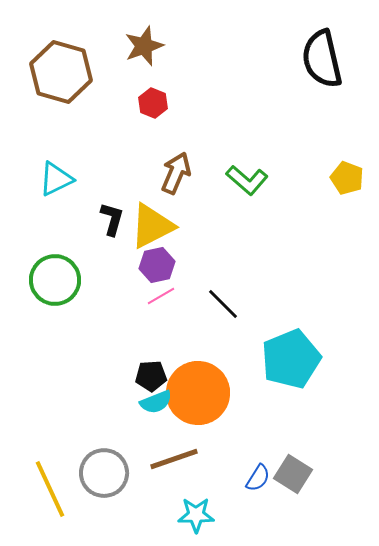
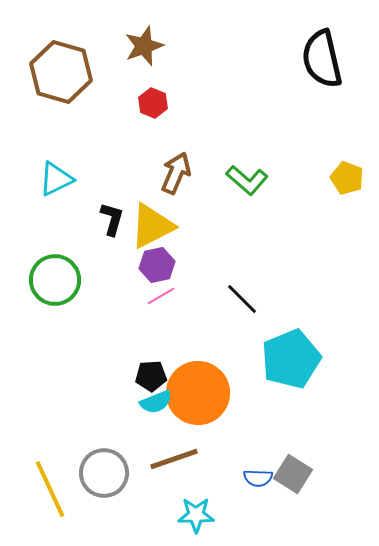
black line: moved 19 px right, 5 px up
blue semicircle: rotated 60 degrees clockwise
